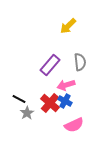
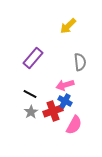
purple rectangle: moved 17 px left, 7 px up
pink arrow: moved 1 px left
black line: moved 11 px right, 5 px up
red cross: moved 3 px right, 8 px down; rotated 30 degrees clockwise
gray star: moved 4 px right, 1 px up
pink semicircle: rotated 36 degrees counterclockwise
